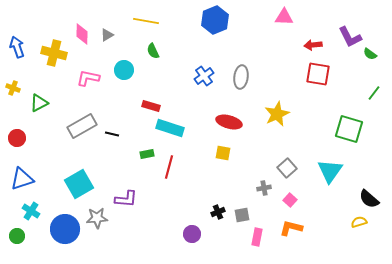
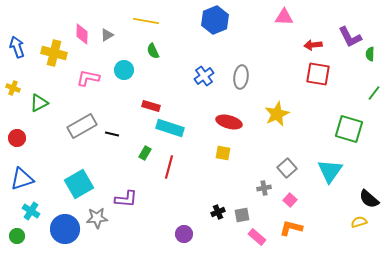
green semicircle at (370, 54): rotated 56 degrees clockwise
green rectangle at (147, 154): moved 2 px left, 1 px up; rotated 48 degrees counterclockwise
purple circle at (192, 234): moved 8 px left
pink rectangle at (257, 237): rotated 60 degrees counterclockwise
